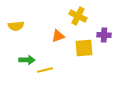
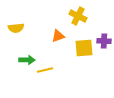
yellow semicircle: moved 2 px down
purple cross: moved 6 px down
